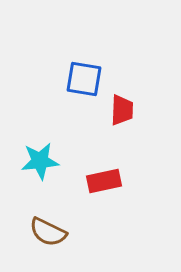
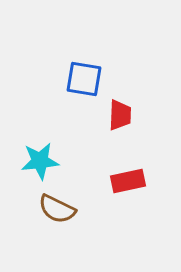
red trapezoid: moved 2 px left, 5 px down
red rectangle: moved 24 px right
brown semicircle: moved 9 px right, 23 px up
